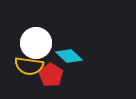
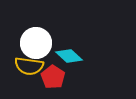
red pentagon: moved 2 px right, 2 px down
